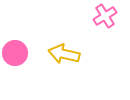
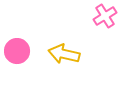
pink circle: moved 2 px right, 2 px up
